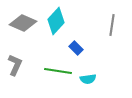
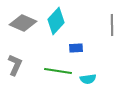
gray line: rotated 10 degrees counterclockwise
blue rectangle: rotated 48 degrees counterclockwise
